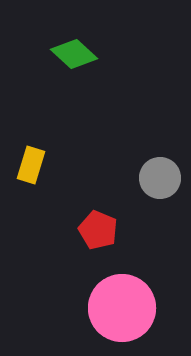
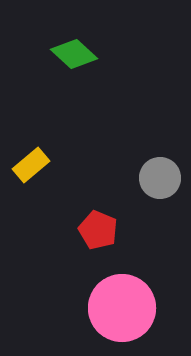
yellow rectangle: rotated 33 degrees clockwise
